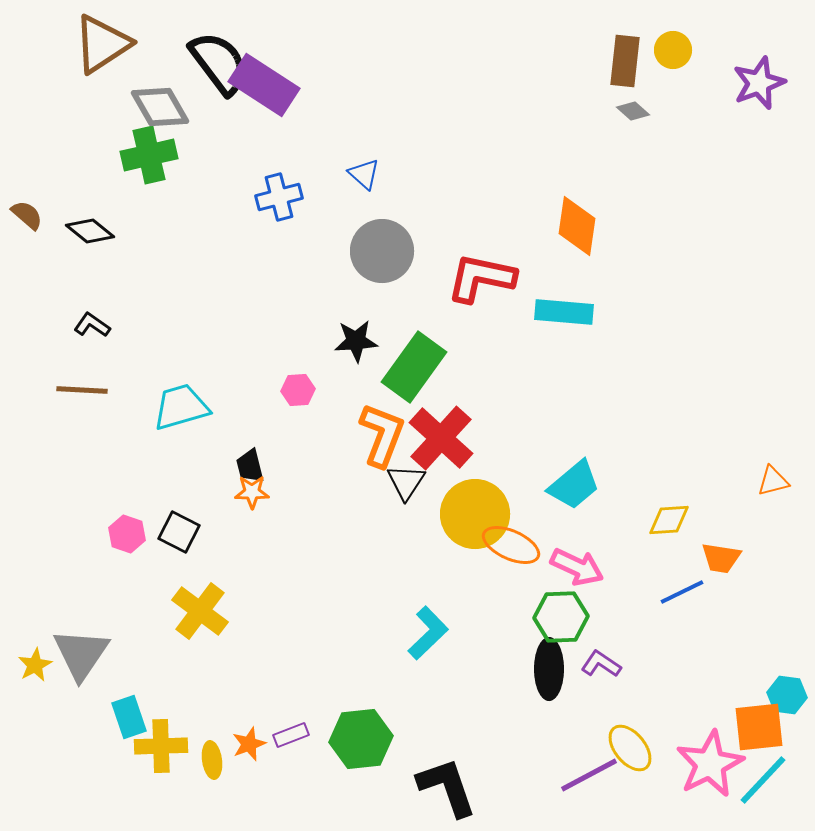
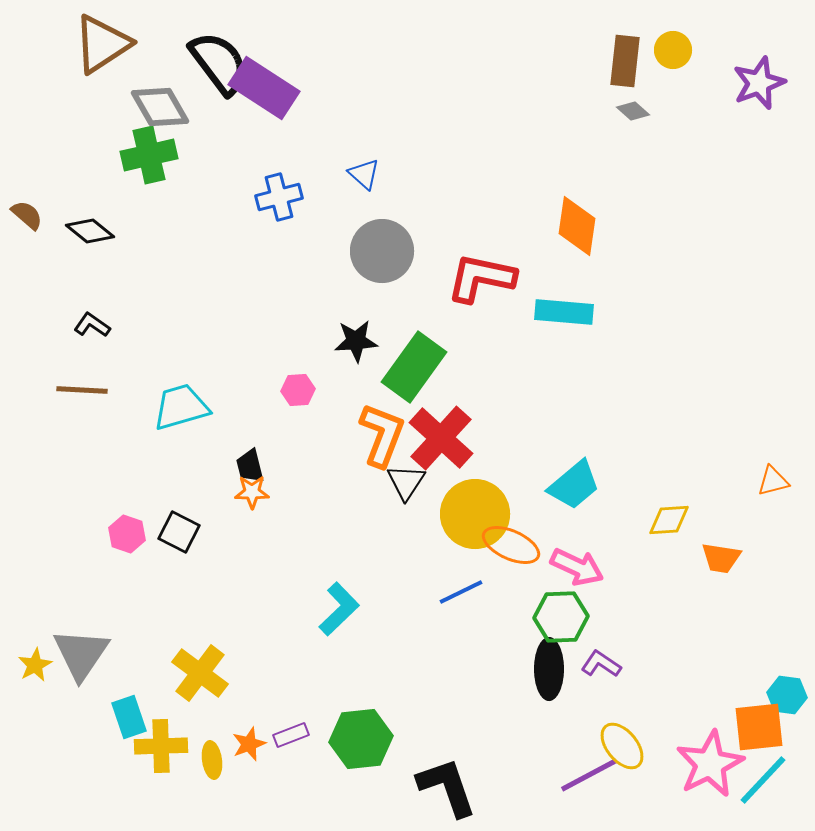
purple rectangle at (264, 85): moved 3 px down
blue line at (682, 592): moved 221 px left
yellow cross at (200, 611): moved 62 px down
cyan L-shape at (428, 633): moved 89 px left, 24 px up
yellow ellipse at (630, 748): moved 8 px left, 2 px up
